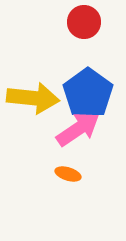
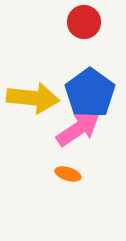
blue pentagon: moved 2 px right
